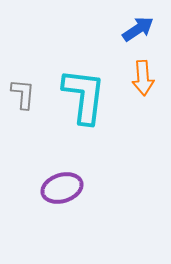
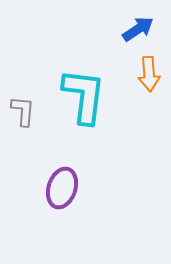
orange arrow: moved 6 px right, 4 px up
gray L-shape: moved 17 px down
purple ellipse: rotated 54 degrees counterclockwise
